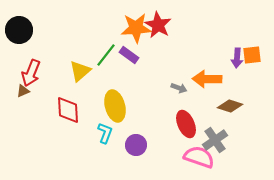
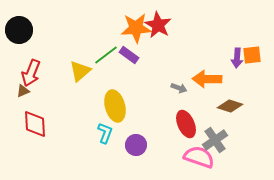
green line: rotated 15 degrees clockwise
red diamond: moved 33 px left, 14 px down
